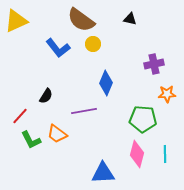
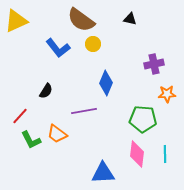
black semicircle: moved 5 px up
pink diamond: rotated 8 degrees counterclockwise
